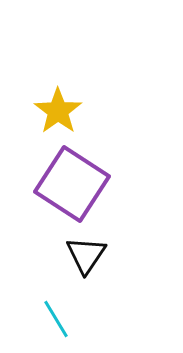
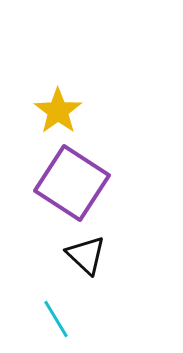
purple square: moved 1 px up
black triangle: rotated 21 degrees counterclockwise
